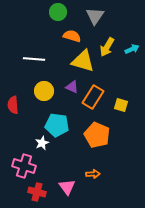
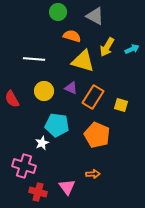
gray triangle: rotated 36 degrees counterclockwise
purple triangle: moved 1 px left, 1 px down
red semicircle: moved 1 px left, 6 px up; rotated 24 degrees counterclockwise
red cross: moved 1 px right
